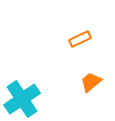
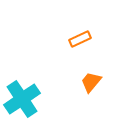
orange trapezoid: rotated 10 degrees counterclockwise
